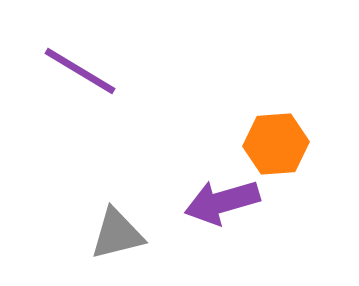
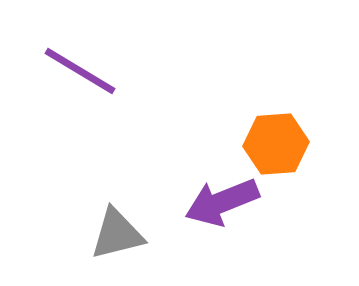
purple arrow: rotated 6 degrees counterclockwise
